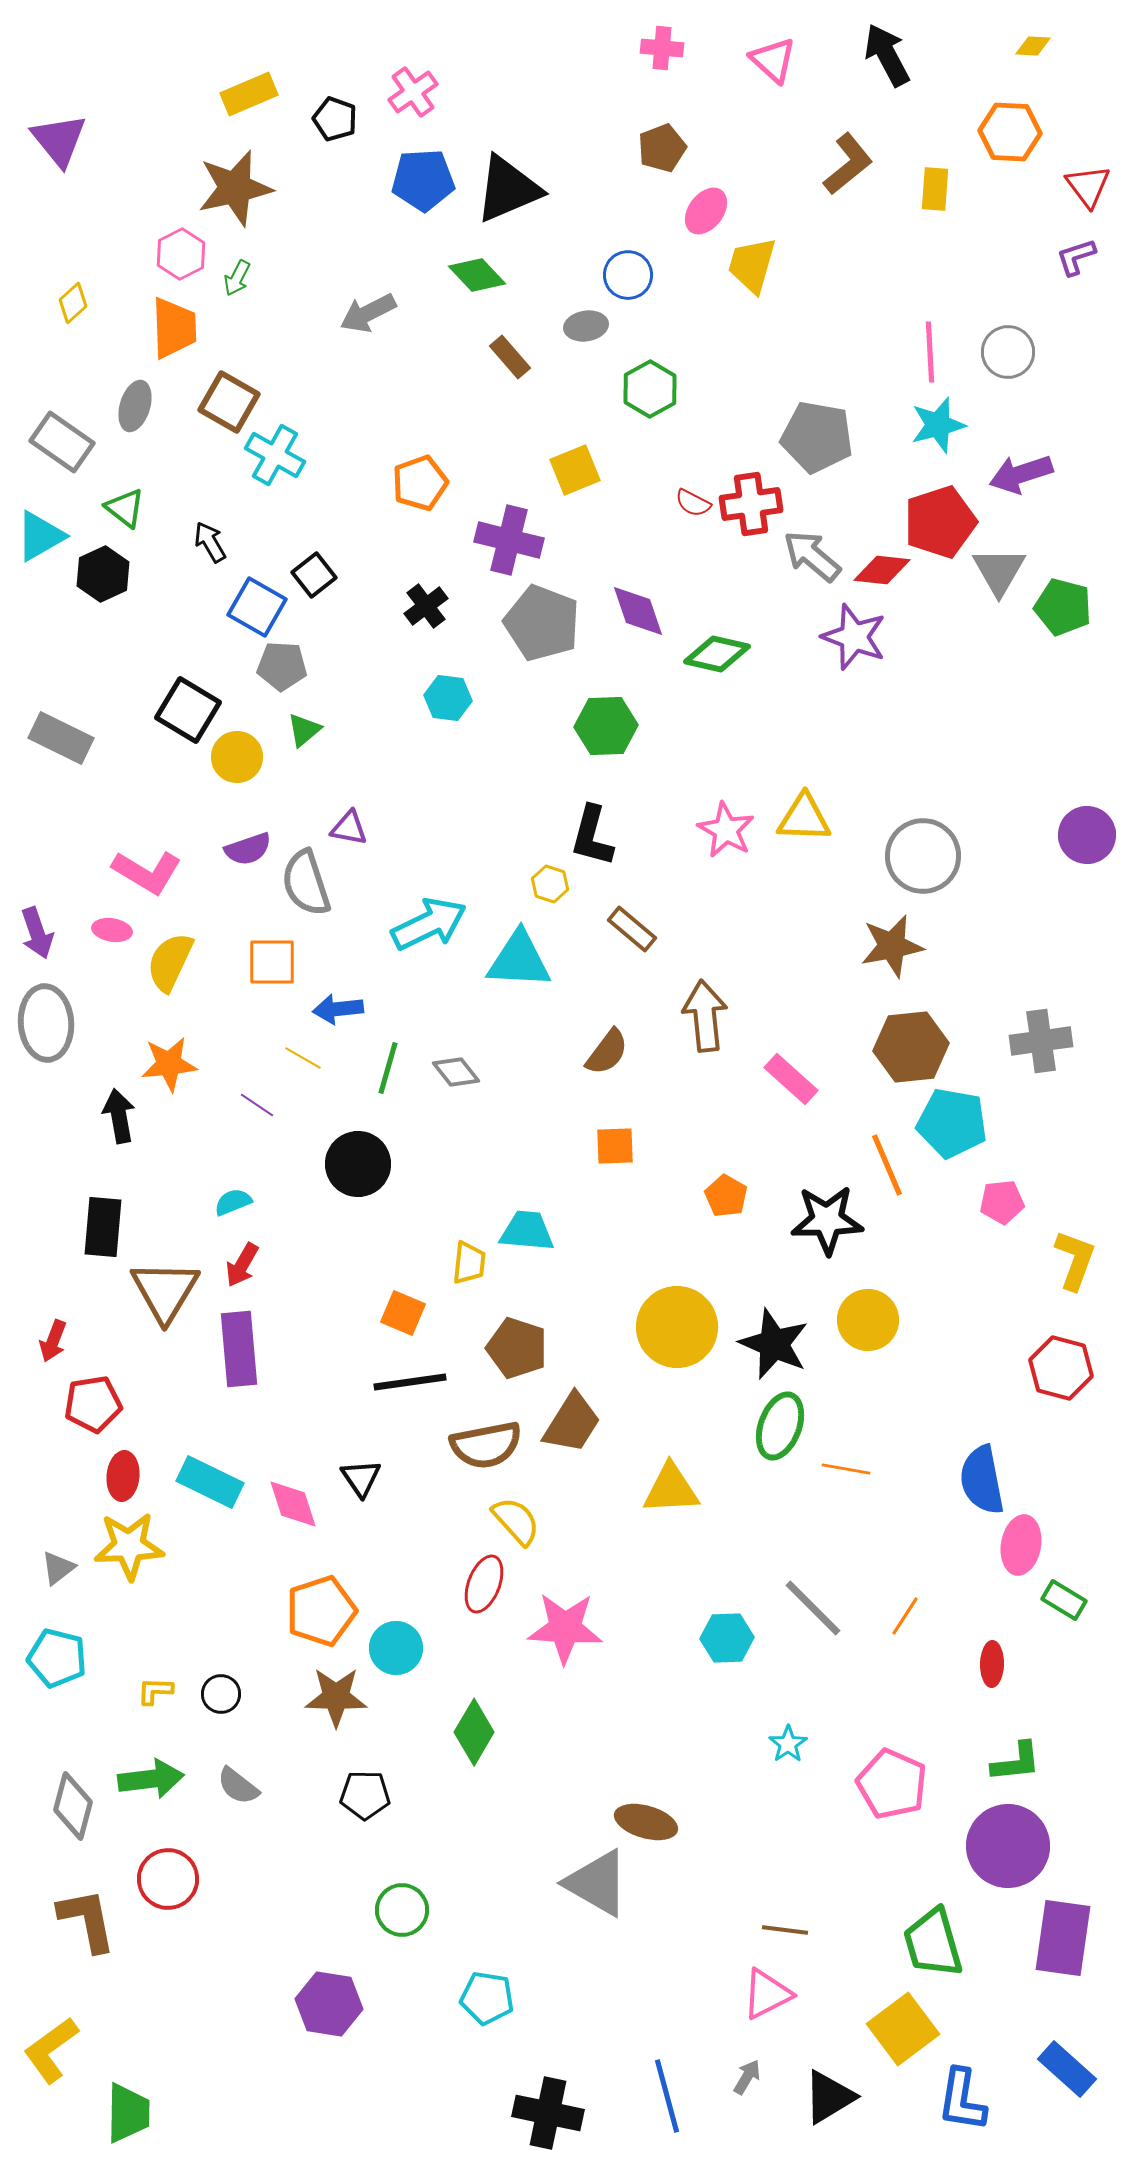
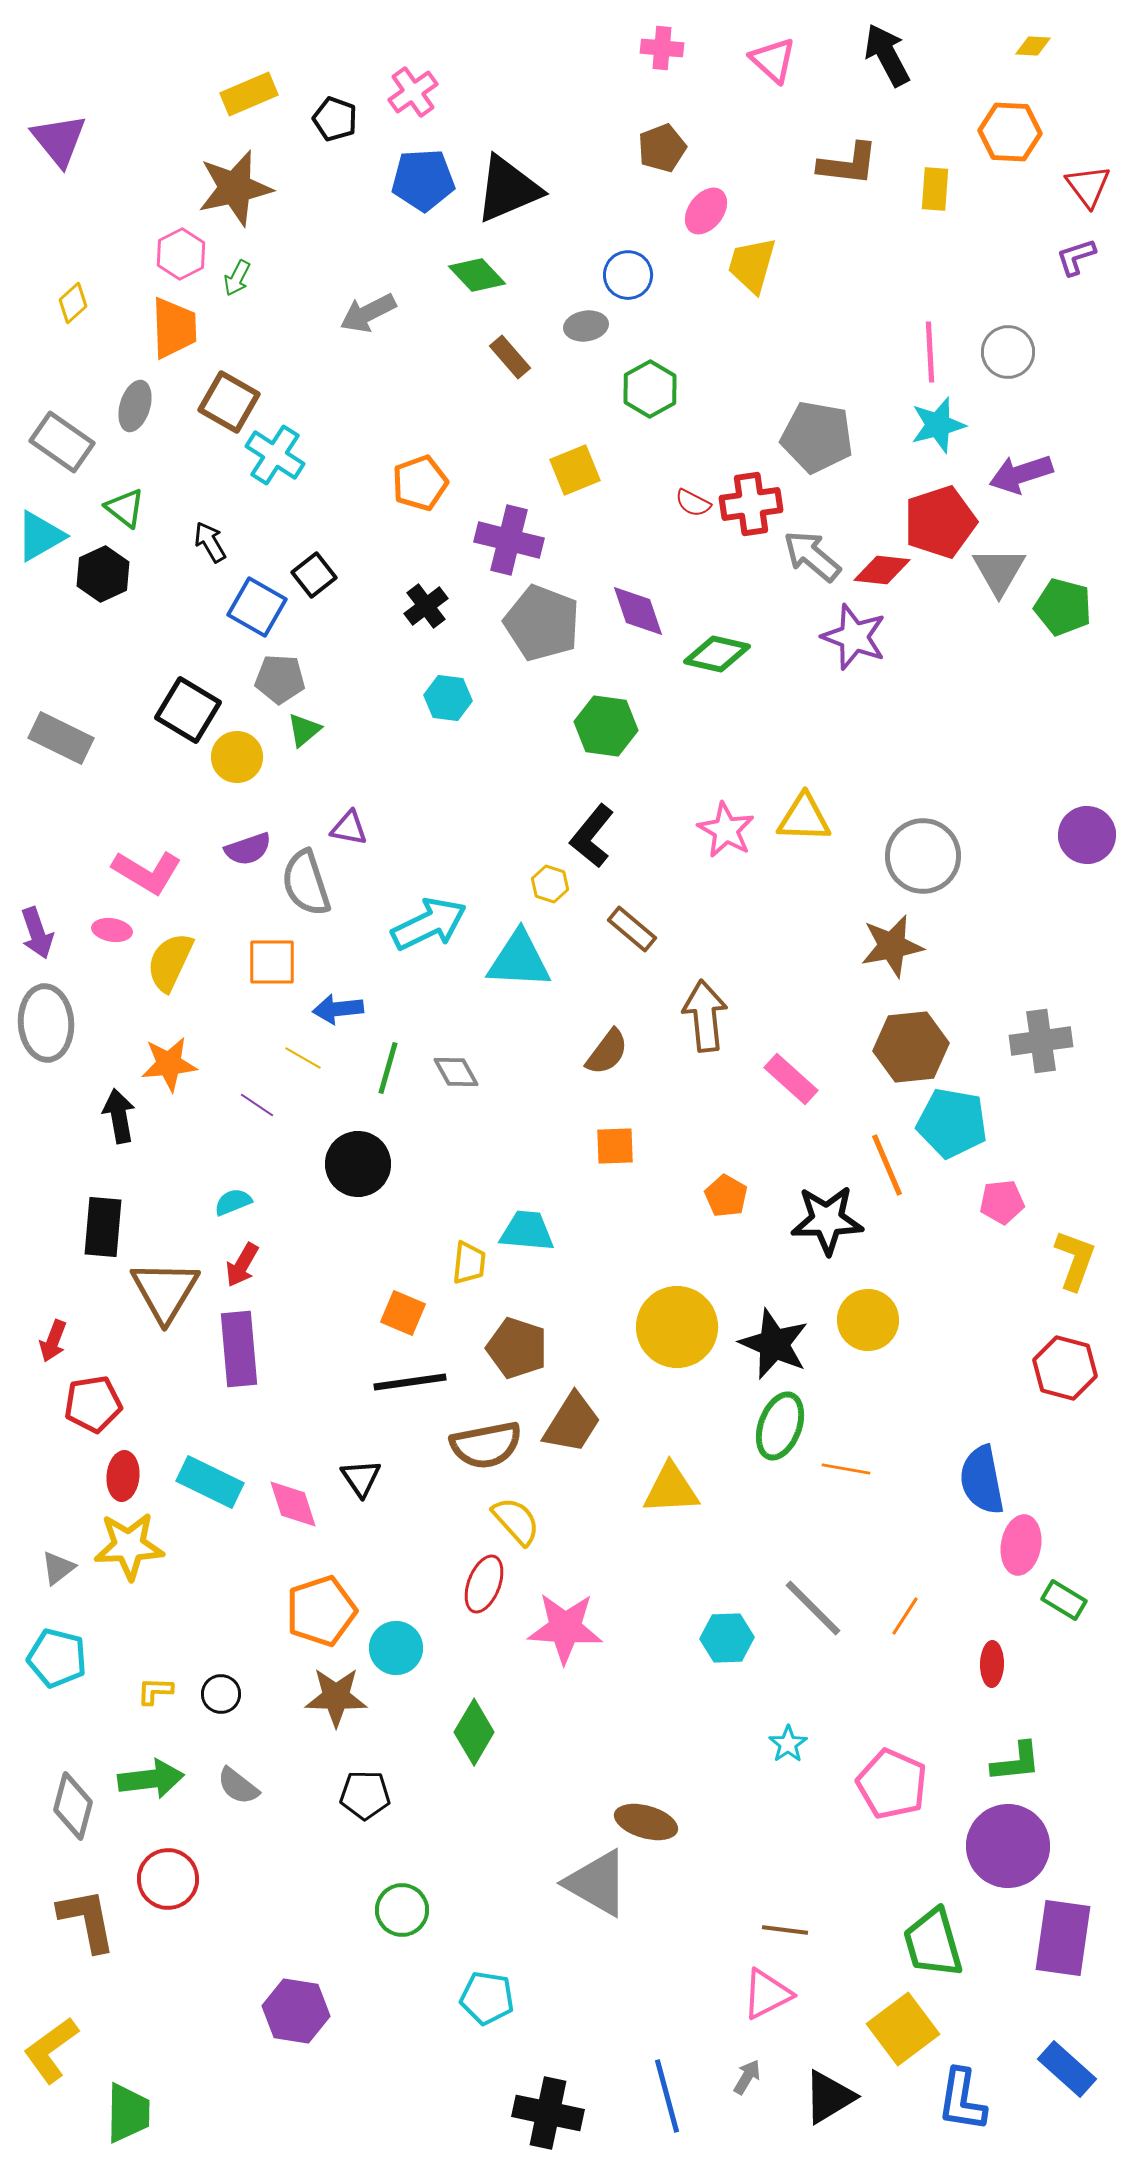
brown L-shape at (848, 164): rotated 46 degrees clockwise
cyan cross at (275, 455): rotated 4 degrees clockwise
gray pentagon at (282, 666): moved 2 px left, 13 px down
green hexagon at (606, 726): rotated 10 degrees clockwise
black L-shape at (592, 836): rotated 24 degrees clockwise
gray diamond at (456, 1072): rotated 9 degrees clockwise
red hexagon at (1061, 1368): moved 4 px right
purple hexagon at (329, 2004): moved 33 px left, 7 px down
